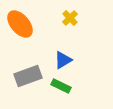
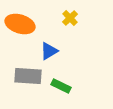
orange ellipse: rotated 32 degrees counterclockwise
blue triangle: moved 14 px left, 9 px up
gray rectangle: rotated 24 degrees clockwise
